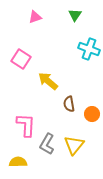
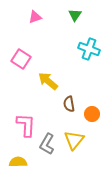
yellow triangle: moved 5 px up
